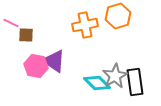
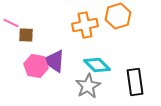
gray star: moved 27 px left, 10 px down
cyan diamond: moved 18 px up
